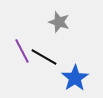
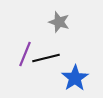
purple line: moved 3 px right, 3 px down; rotated 50 degrees clockwise
black line: moved 2 px right, 1 px down; rotated 44 degrees counterclockwise
